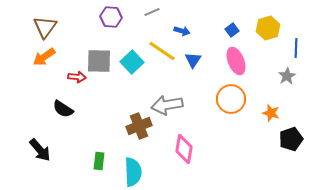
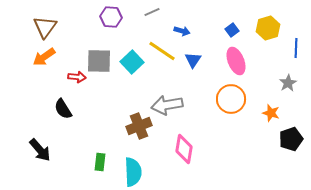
gray star: moved 1 px right, 7 px down
black semicircle: rotated 25 degrees clockwise
green rectangle: moved 1 px right, 1 px down
